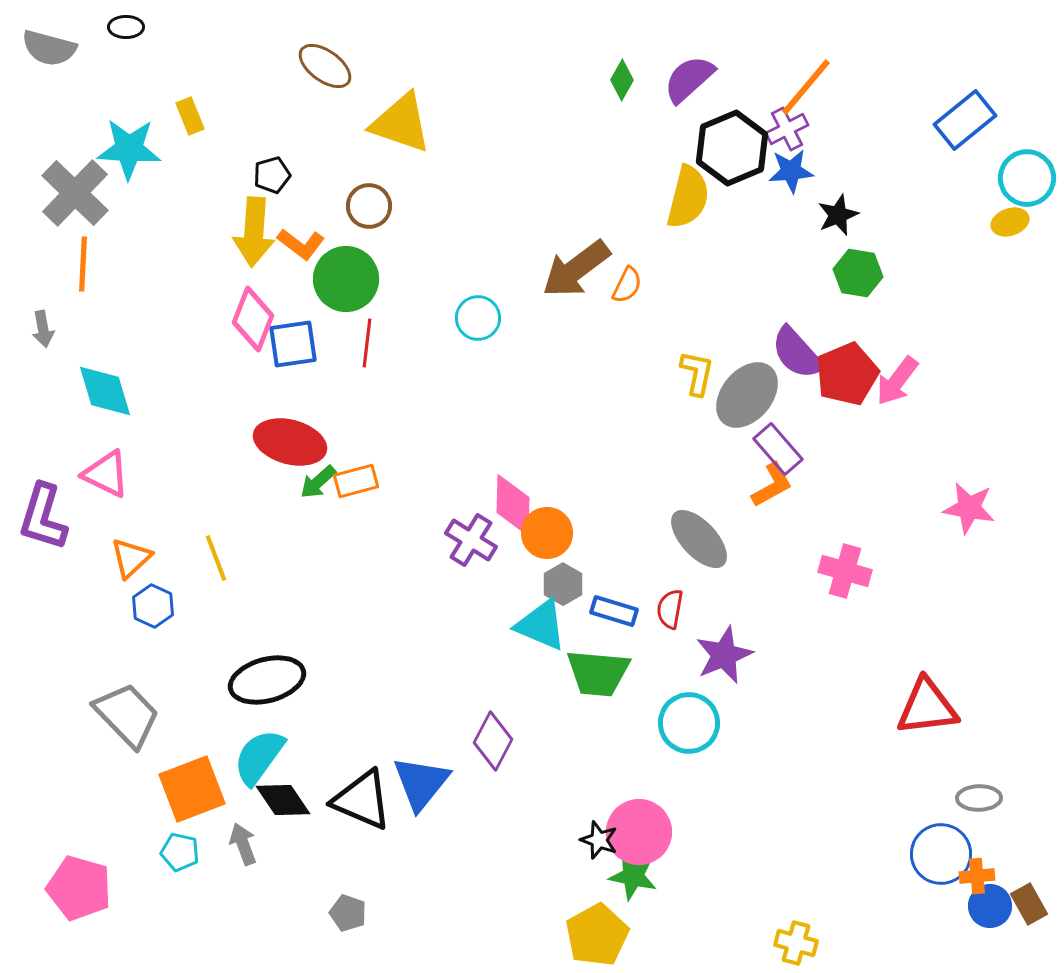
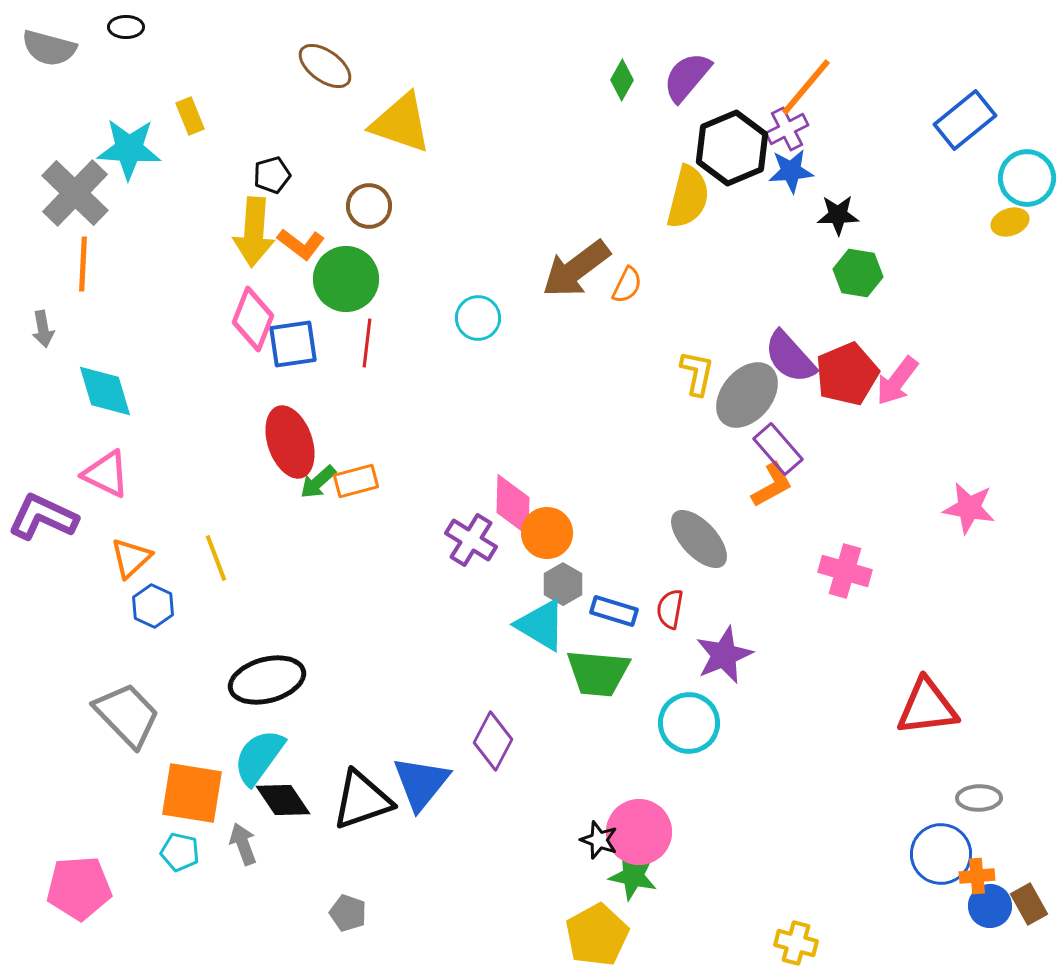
purple semicircle at (689, 79): moved 2 px left, 2 px up; rotated 8 degrees counterclockwise
black star at (838, 215): rotated 21 degrees clockwise
purple semicircle at (797, 353): moved 7 px left, 4 px down
red ellipse at (290, 442): rotated 56 degrees clockwise
purple L-shape at (43, 517): rotated 98 degrees clockwise
cyan triangle at (541, 625): rotated 8 degrees clockwise
orange square at (192, 789): moved 4 px down; rotated 30 degrees clockwise
black triangle at (362, 800): rotated 42 degrees counterclockwise
pink pentagon at (79, 888): rotated 20 degrees counterclockwise
